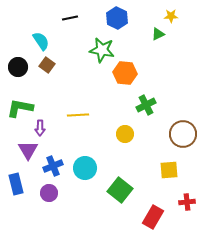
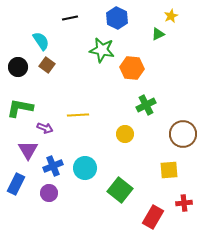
yellow star: rotated 24 degrees counterclockwise
orange hexagon: moved 7 px right, 5 px up
purple arrow: moved 5 px right; rotated 70 degrees counterclockwise
blue rectangle: rotated 40 degrees clockwise
red cross: moved 3 px left, 1 px down
